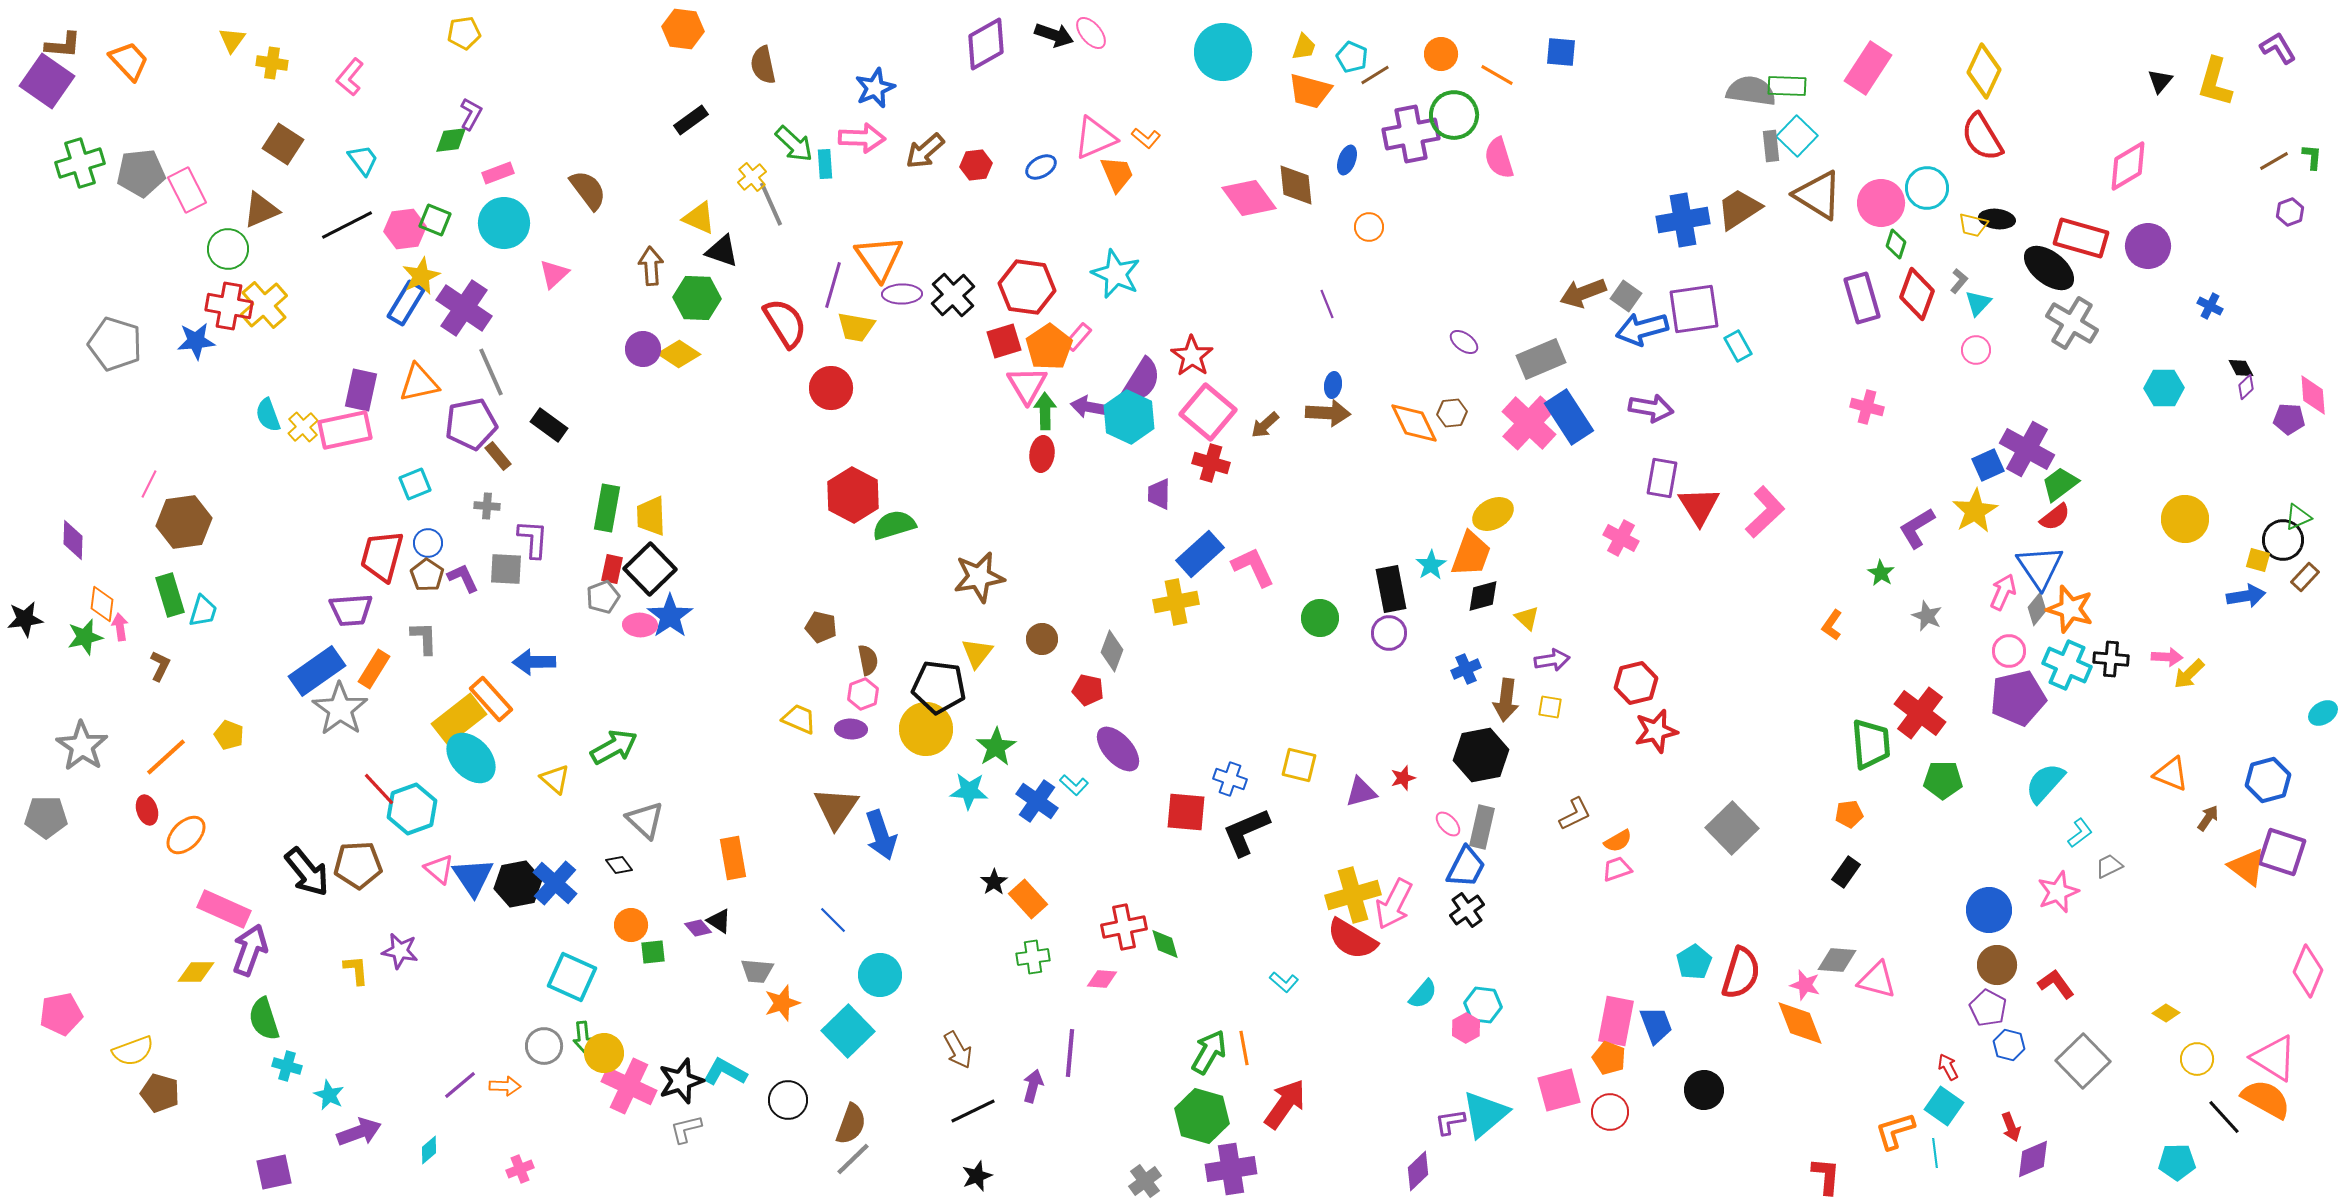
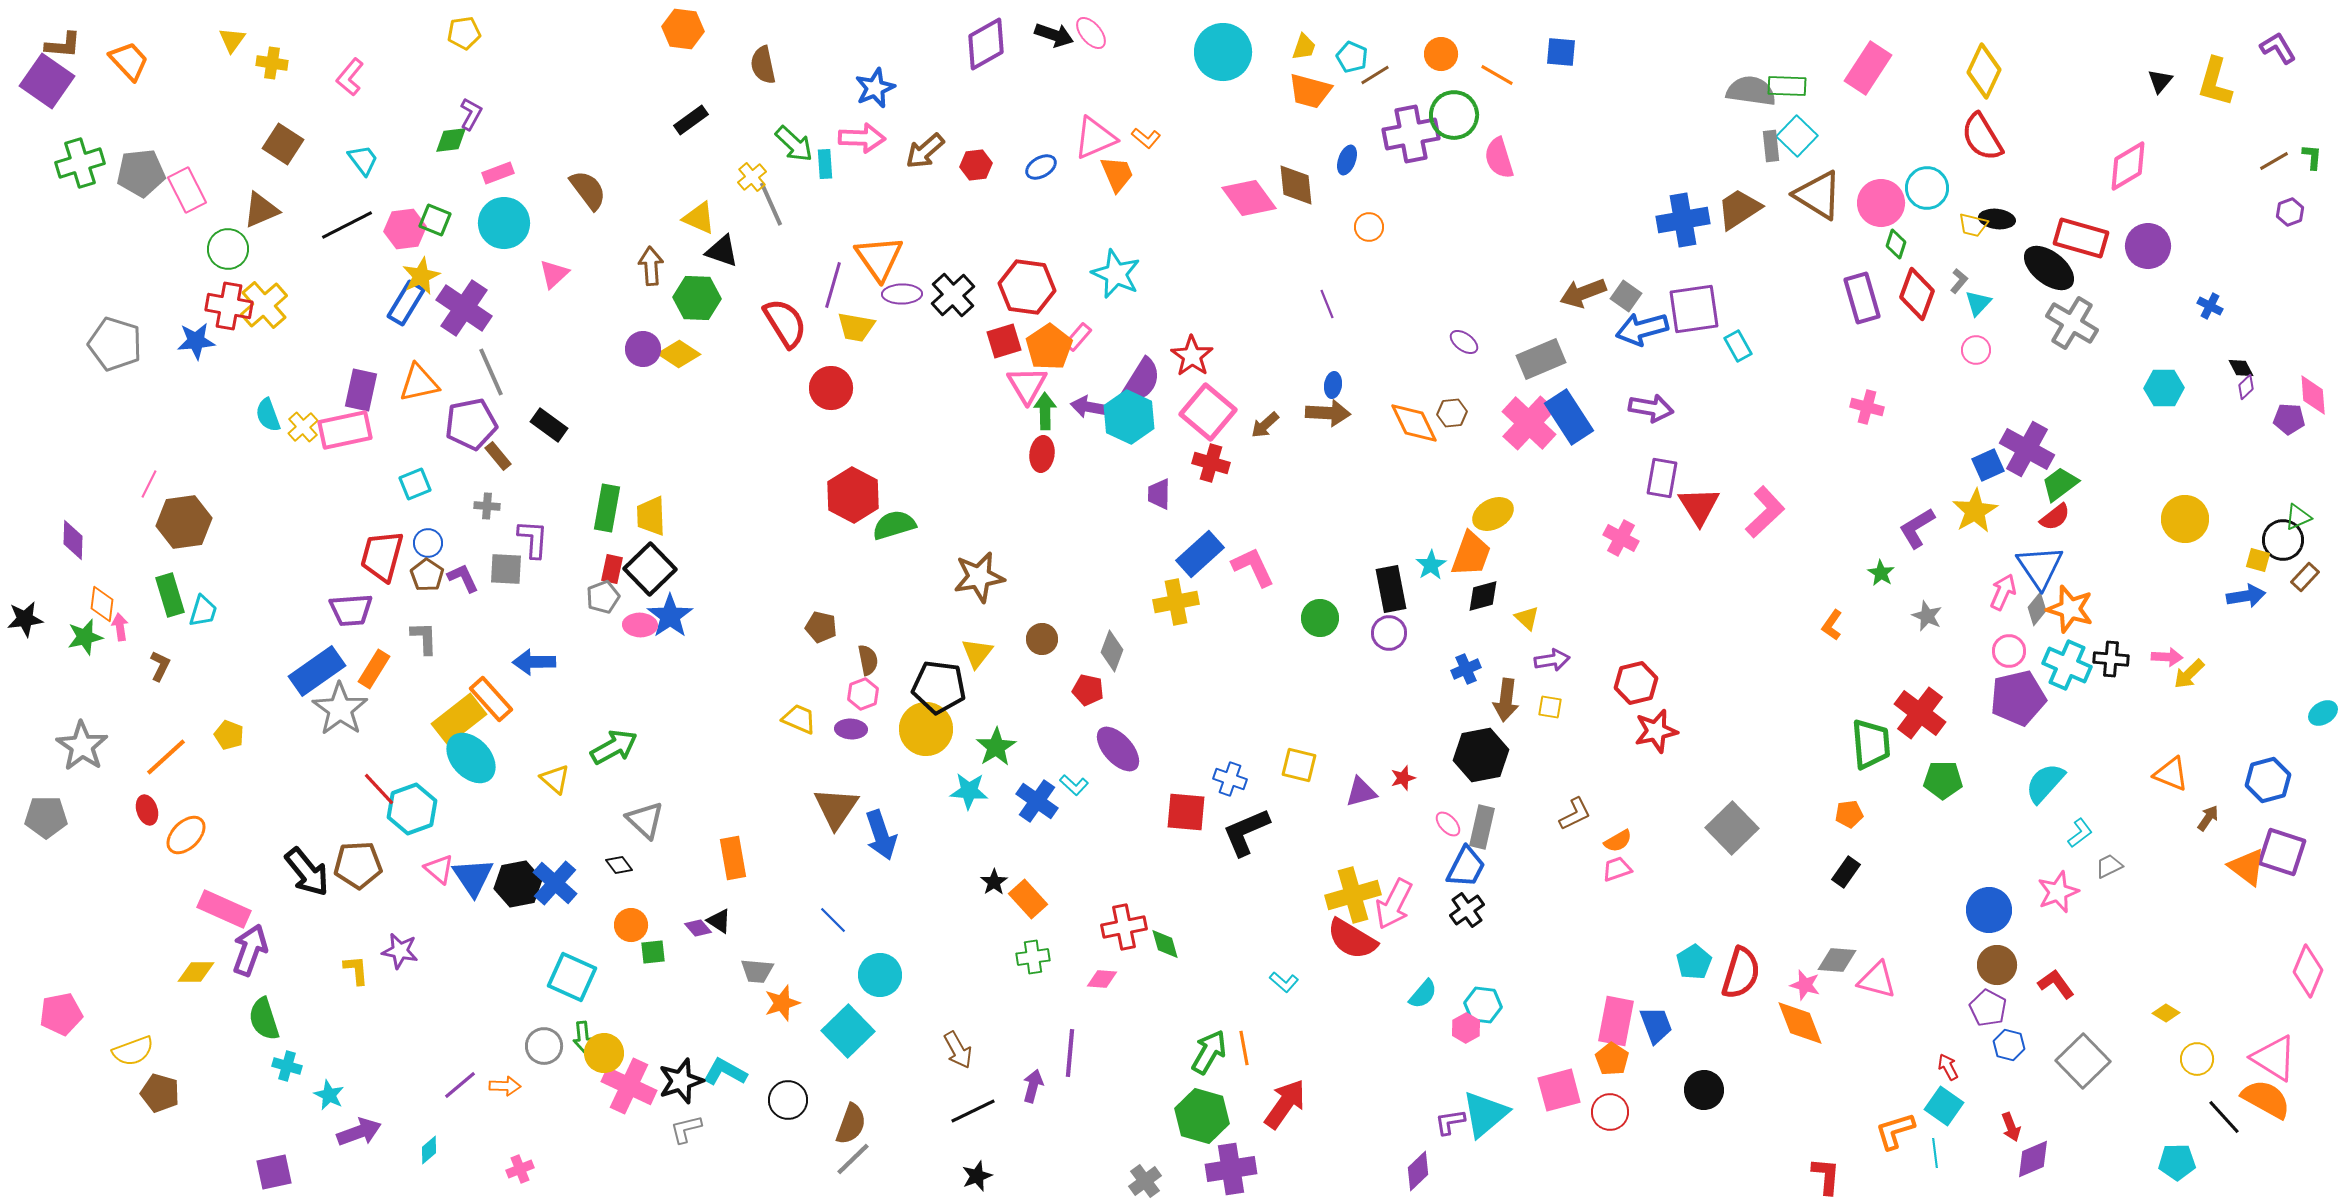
orange pentagon at (1609, 1058): moved 3 px right, 1 px down; rotated 12 degrees clockwise
